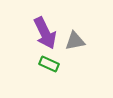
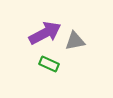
purple arrow: rotated 92 degrees counterclockwise
